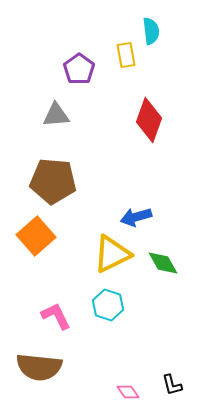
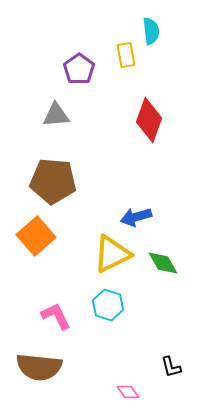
black L-shape: moved 1 px left, 18 px up
